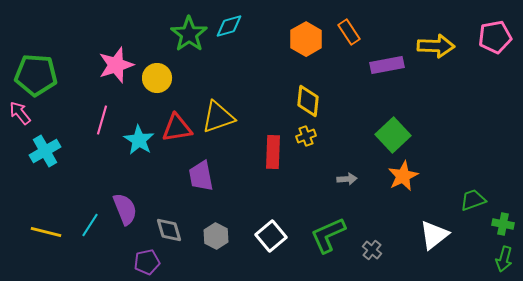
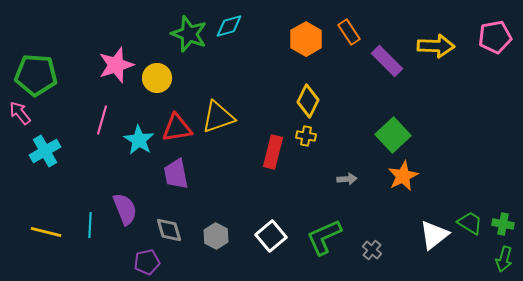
green star: rotated 15 degrees counterclockwise
purple rectangle: moved 4 px up; rotated 56 degrees clockwise
yellow diamond: rotated 20 degrees clockwise
yellow cross: rotated 30 degrees clockwise
red rectangle: rotated 12 degrees clockwise
purple trapezoid: moved 25 px left, 2 px up
green trapezoid: moved 3 px left, 23 px down; rotated 52 degrees clockwise
cyan line: rotated 30 degrees counterclockwise
green L-shape: moved 4 px left, 2 px down
